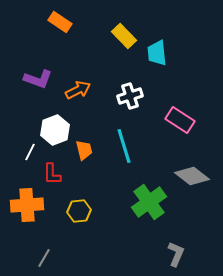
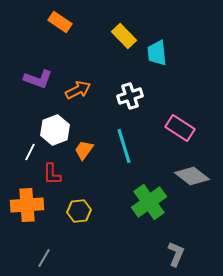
pink rectangle: moved 8 px down
orange trapezoid: rotated 130 degrees counterclockwise
